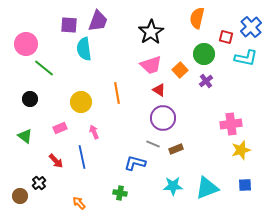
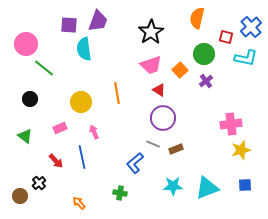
blue L-shape: rotated 55 degrees counterclockwise
